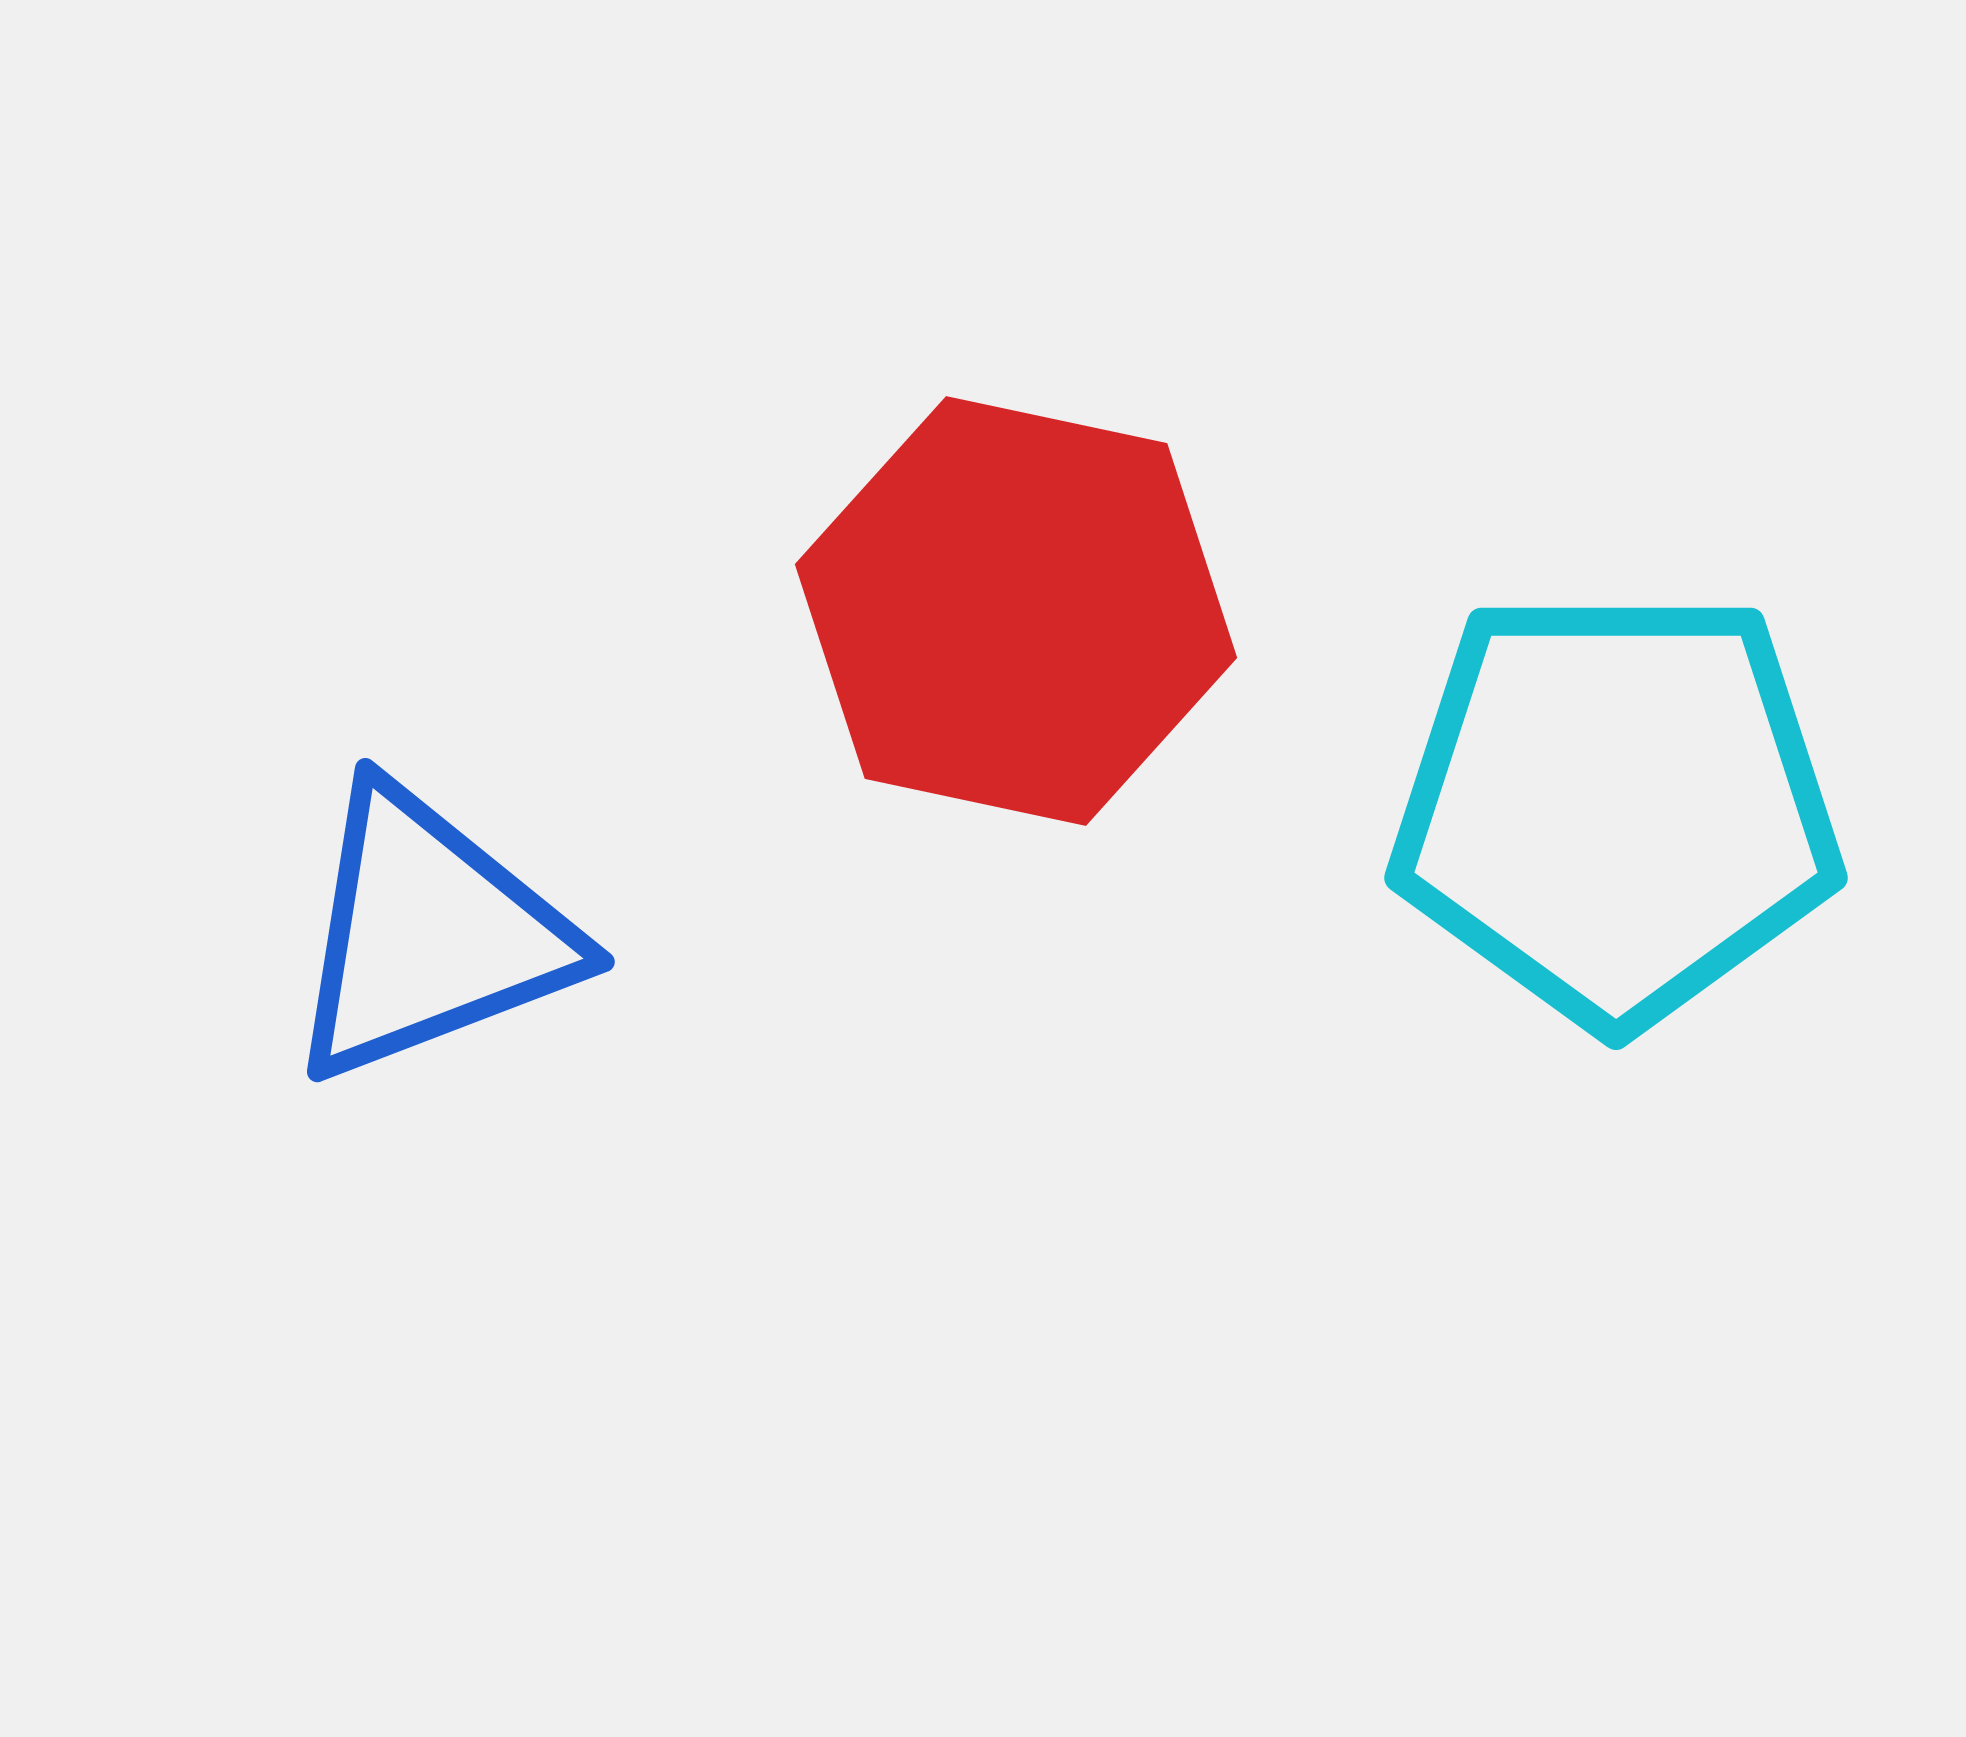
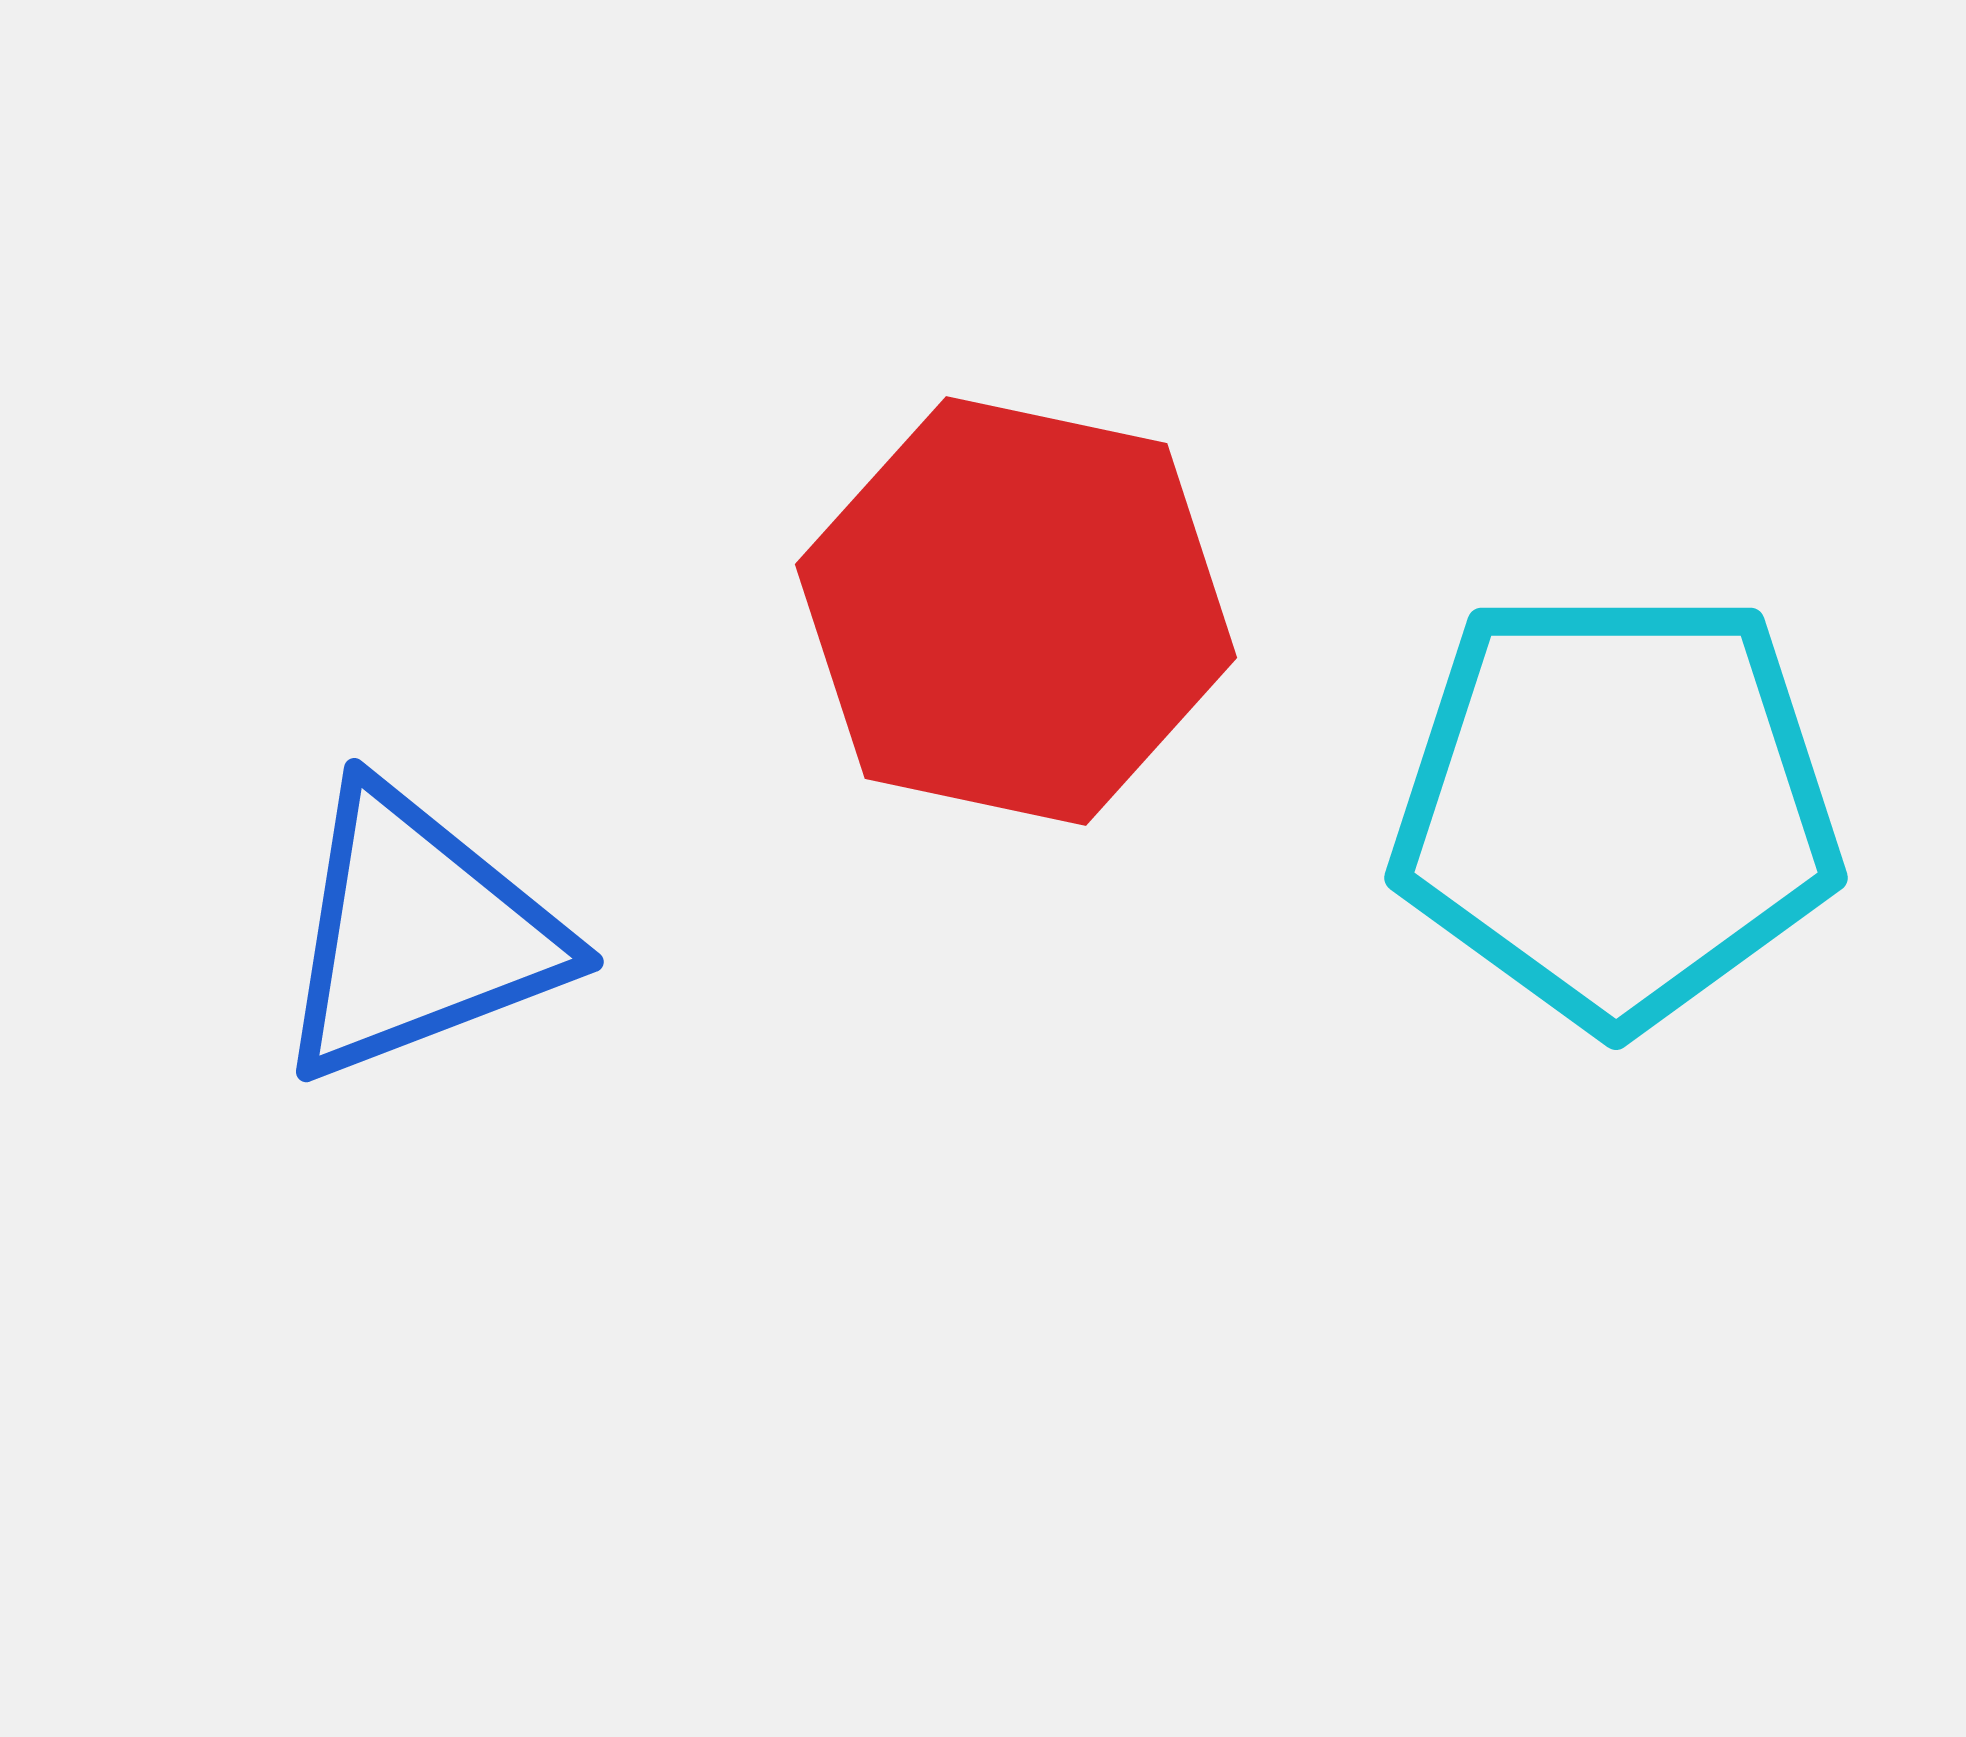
blue triangle: moved 11 px left
